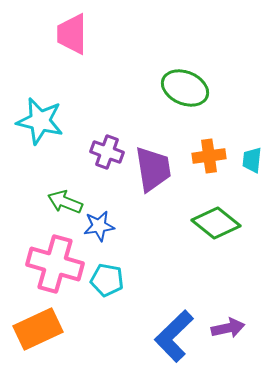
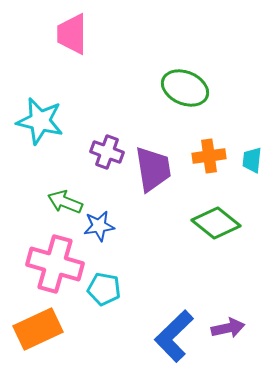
cyan pentagon: moved 3 px left, 9 px down
